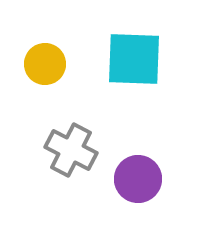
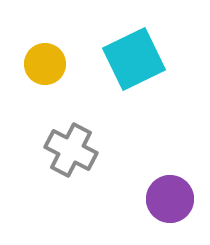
cyan square: rotated 28 degrees counterclockwise
purple circle: moved 32 px right, 20 px down
